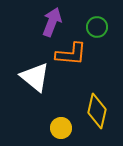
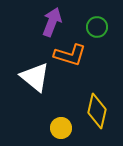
orange L-shape: moved 1 px left, 1 px down; rotated 12 degrees clockwise
